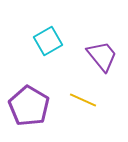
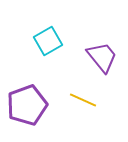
purple trapezoid: moved 1 px down
purple pentagon: moved 2 px left, 1 px up; rotated 21 degrees clockwise
